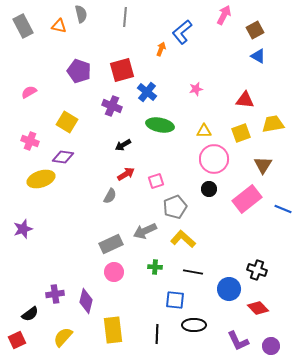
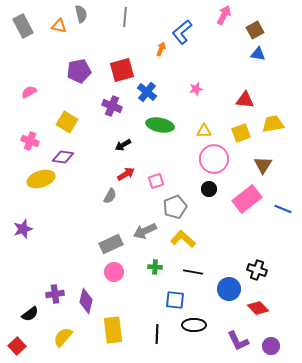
blue triangle at (258, 56): moved 2 px up; rotated 21 degrees counterclockwise
purple pentagon at (79, 71): rotated 30 degrees counterclockwise
red square at (17, 340): moved 6 px down; rotated 18 degrees counterclockwise
